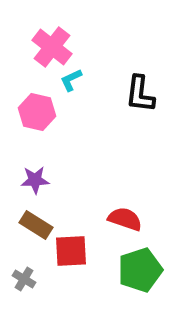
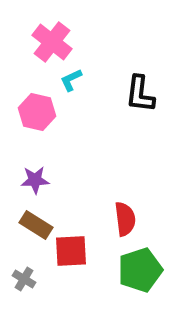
pink cross: moved 5 px up
red semicircle: rotated 64 degrees clockwise
